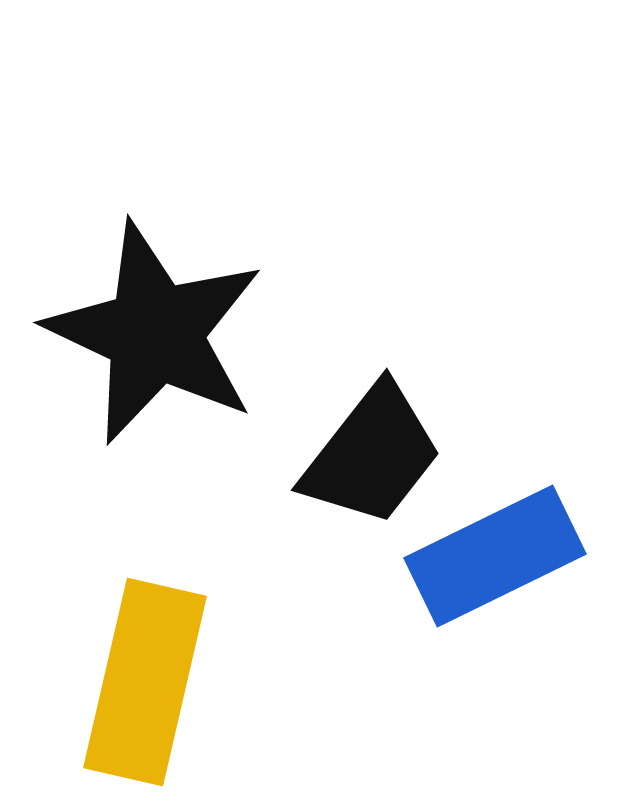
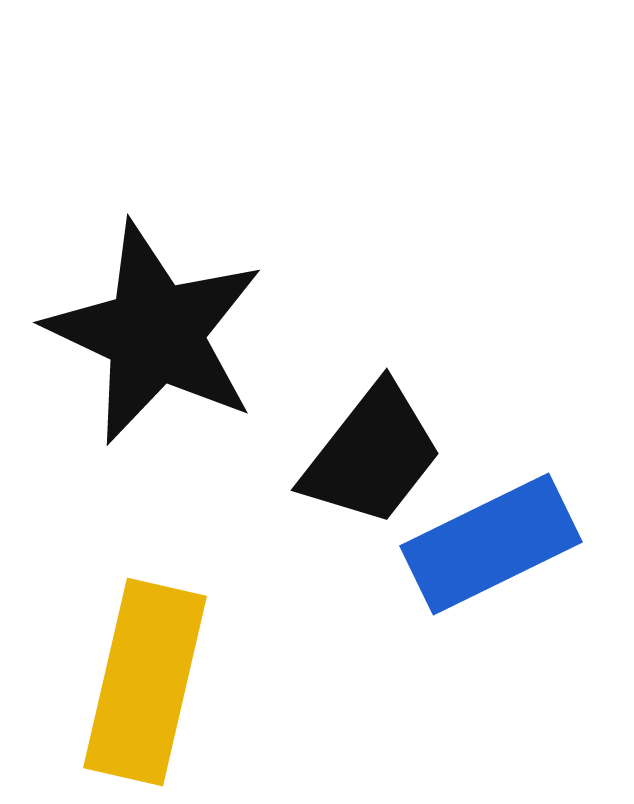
blue rectangle: moved 4 px left, 12 px up
